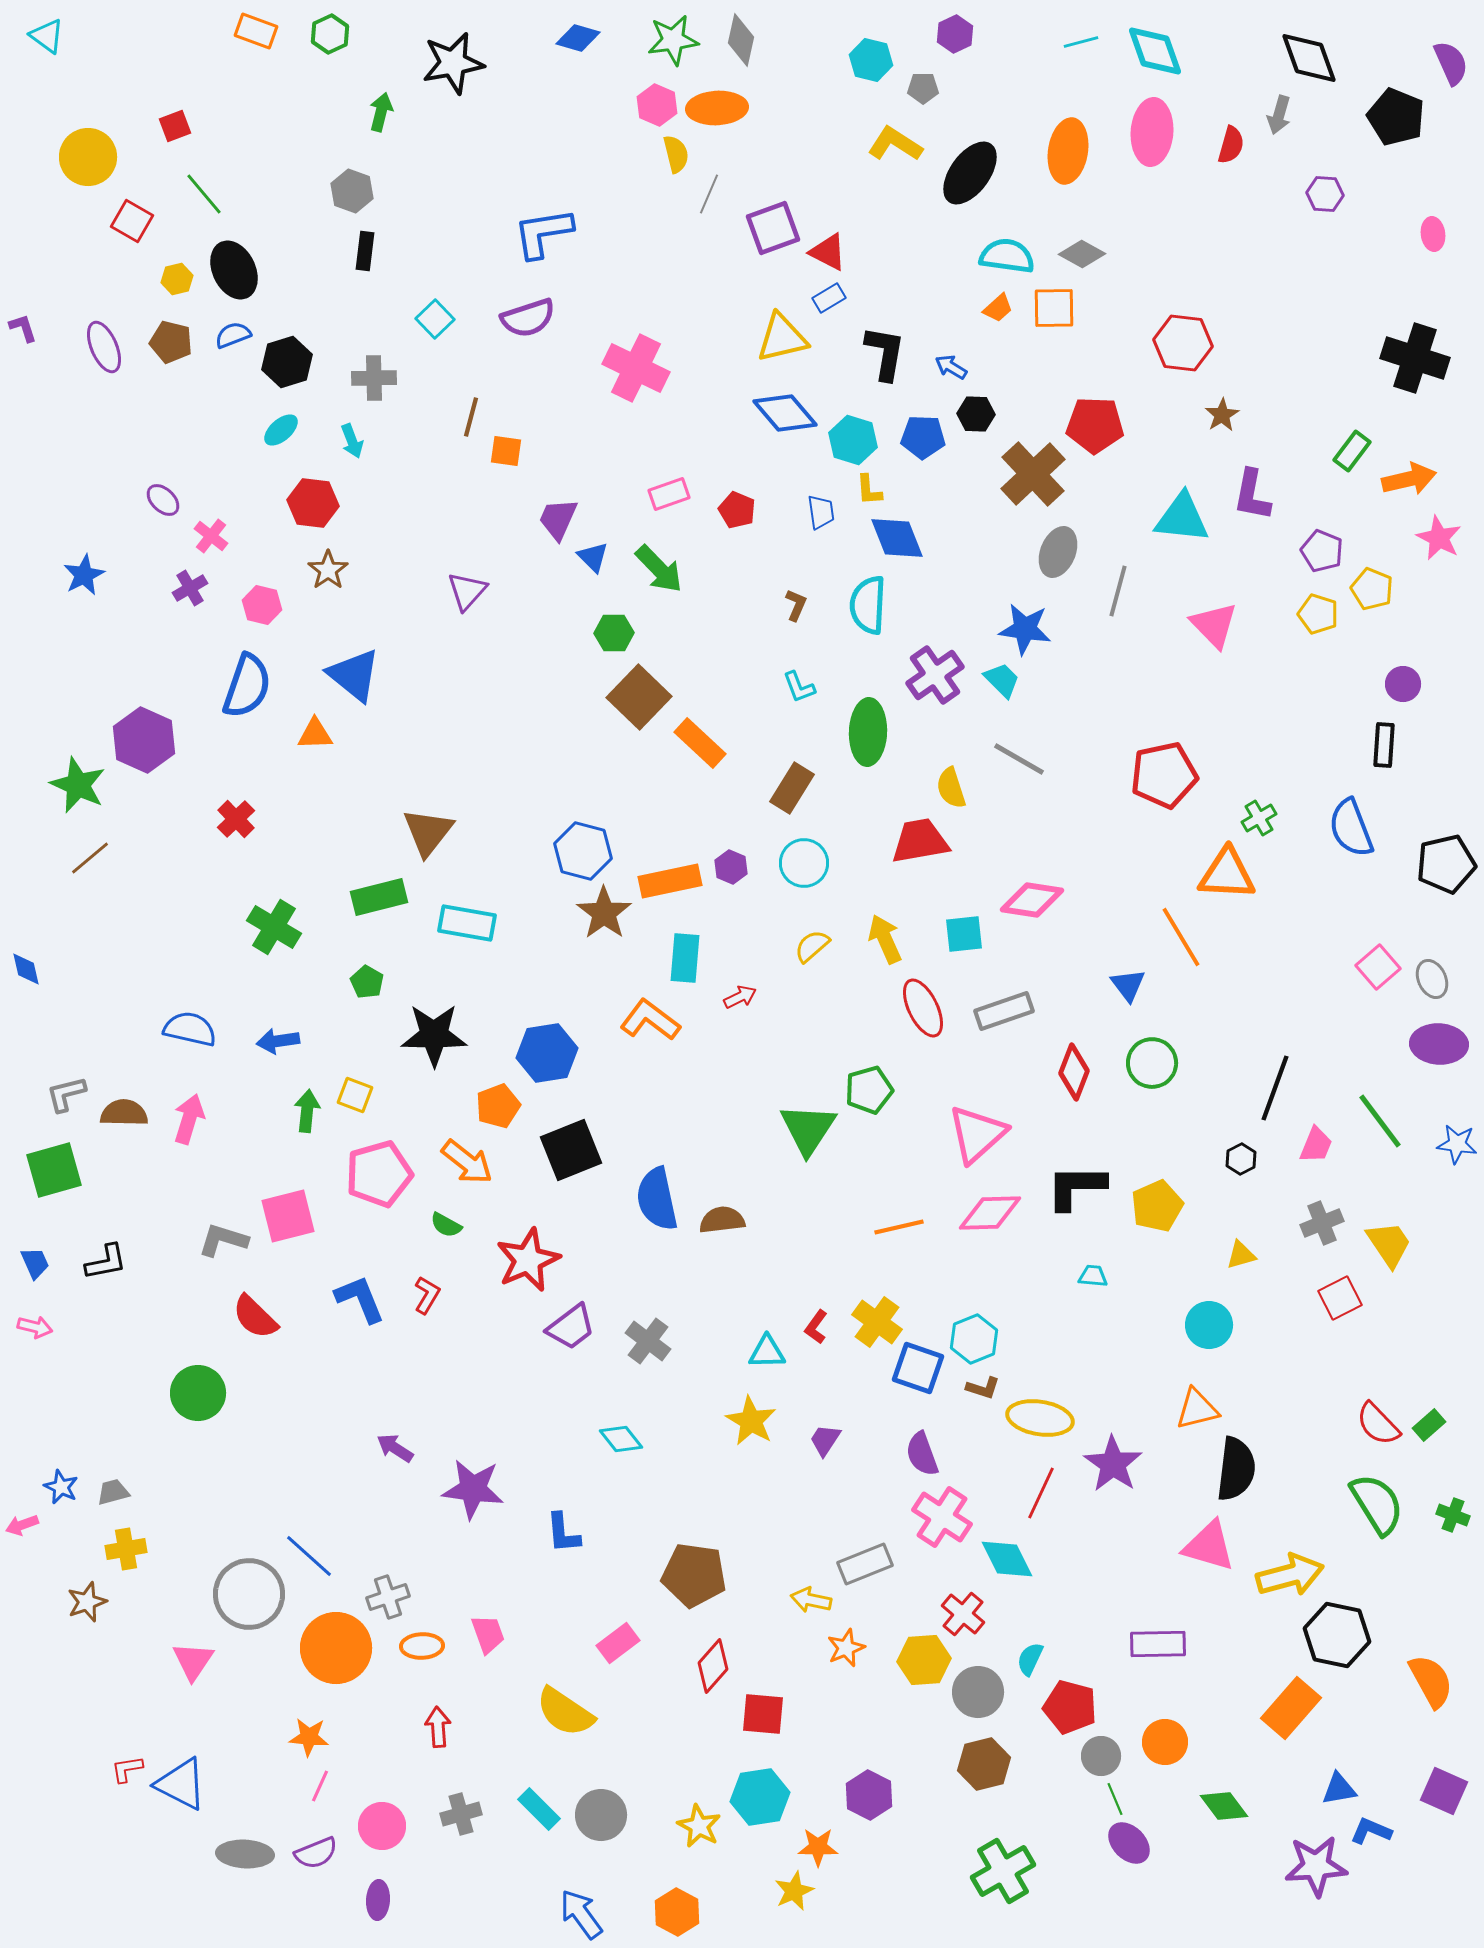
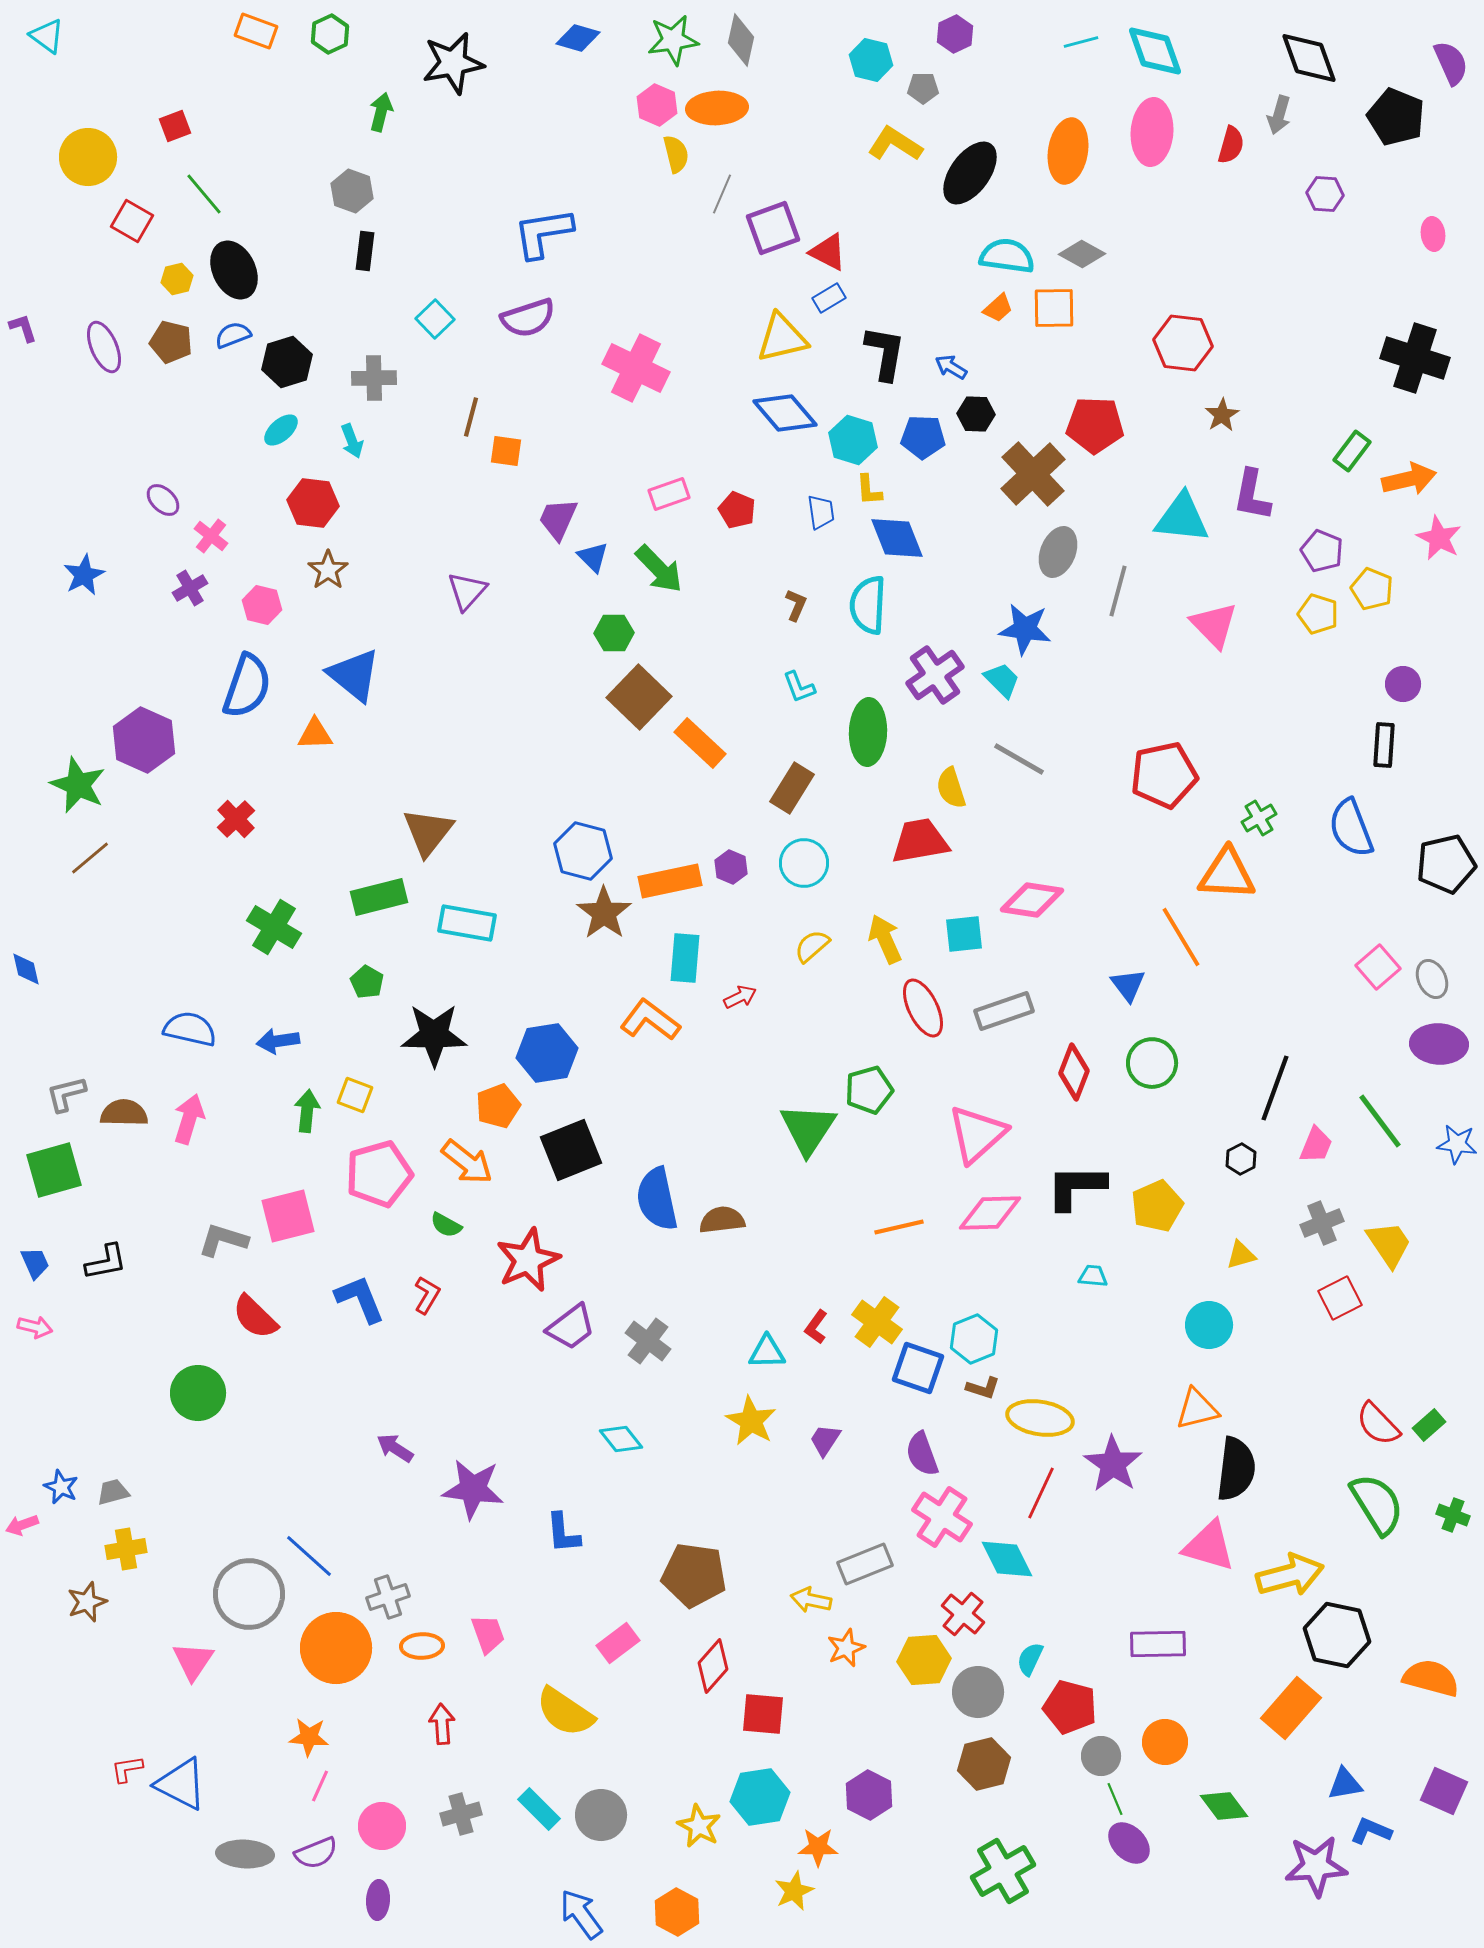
gray line at (709, 194): moved 13 px right
orange semicircle at (1431, 1681): moved 3 px up; rotated 46 degrees counterclockwise
red arrow at (438, 1727): moved 4 px right, 3 px up
blue triangle at (1339, 1789): moved 6 px right, 5 px up
